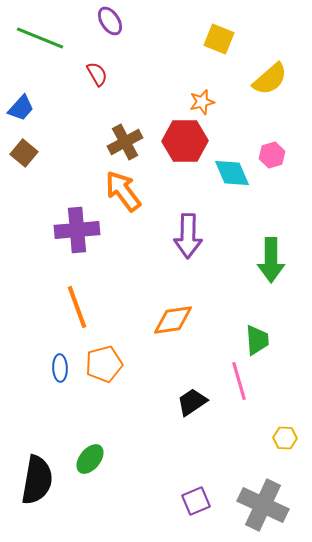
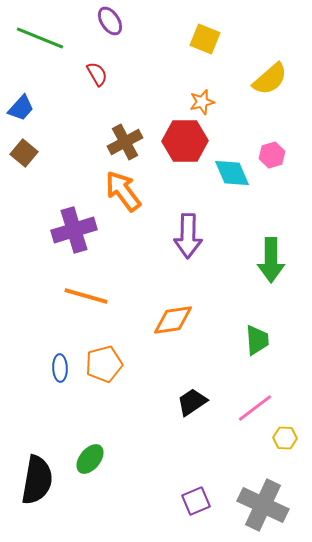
yellow square: moved 14 px left
purple cross: moved 3 px left; rotated 12 degrees counterclockwise
orange line: moved 9 px right, 11 px up; rotated 54 degrees counterclockwise
pink line: moved 16 px right, 27 px down; rotated 69 degrees clockwise
